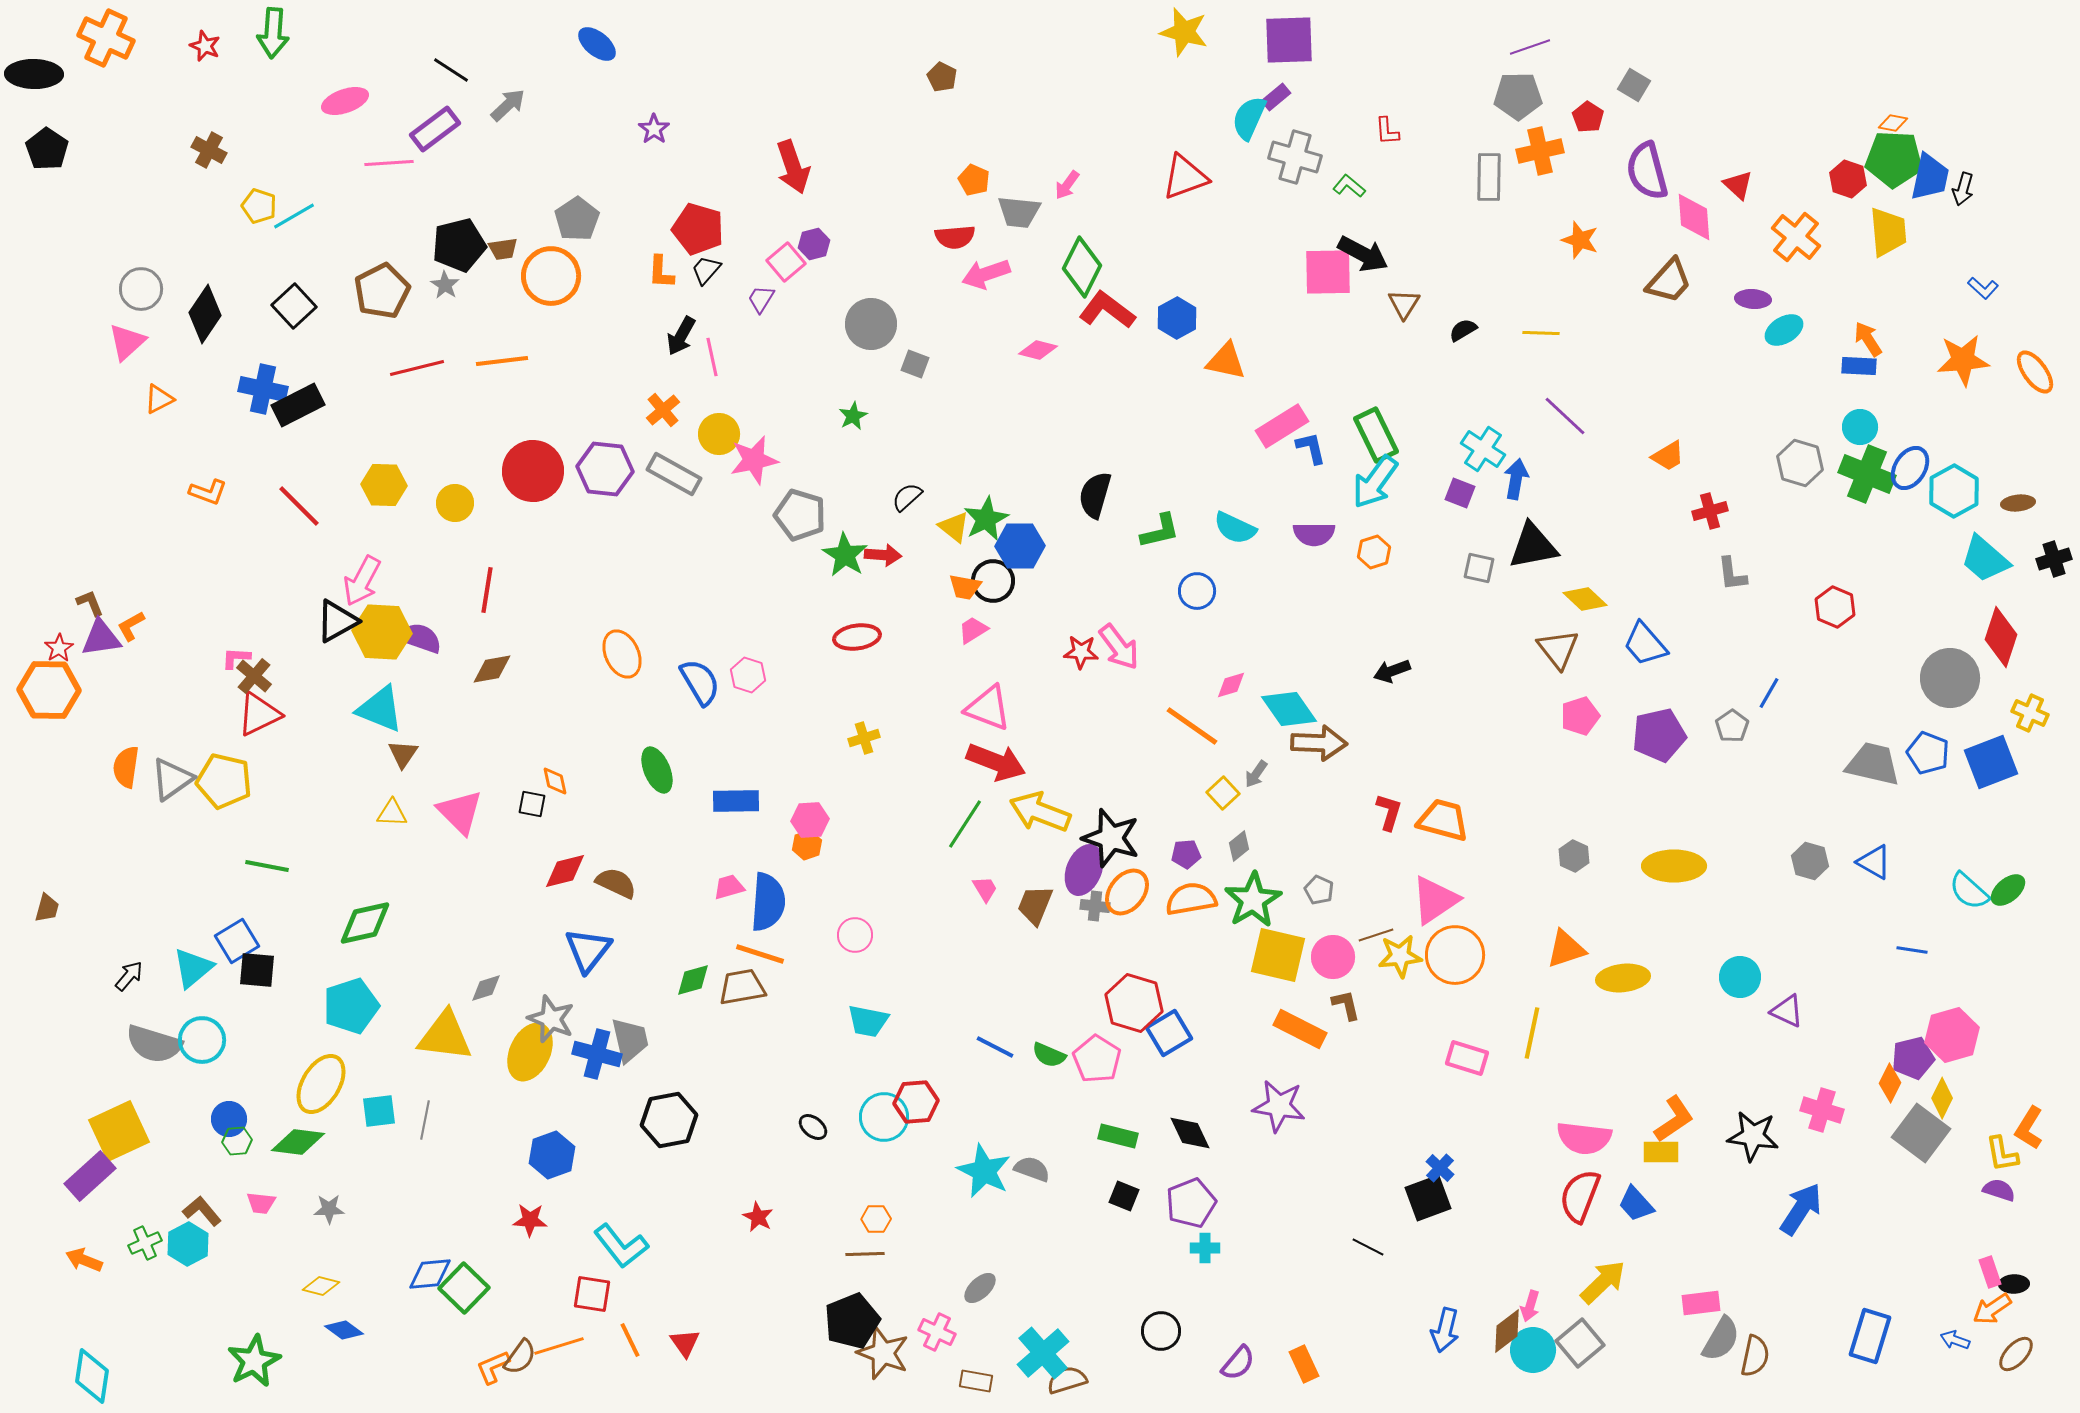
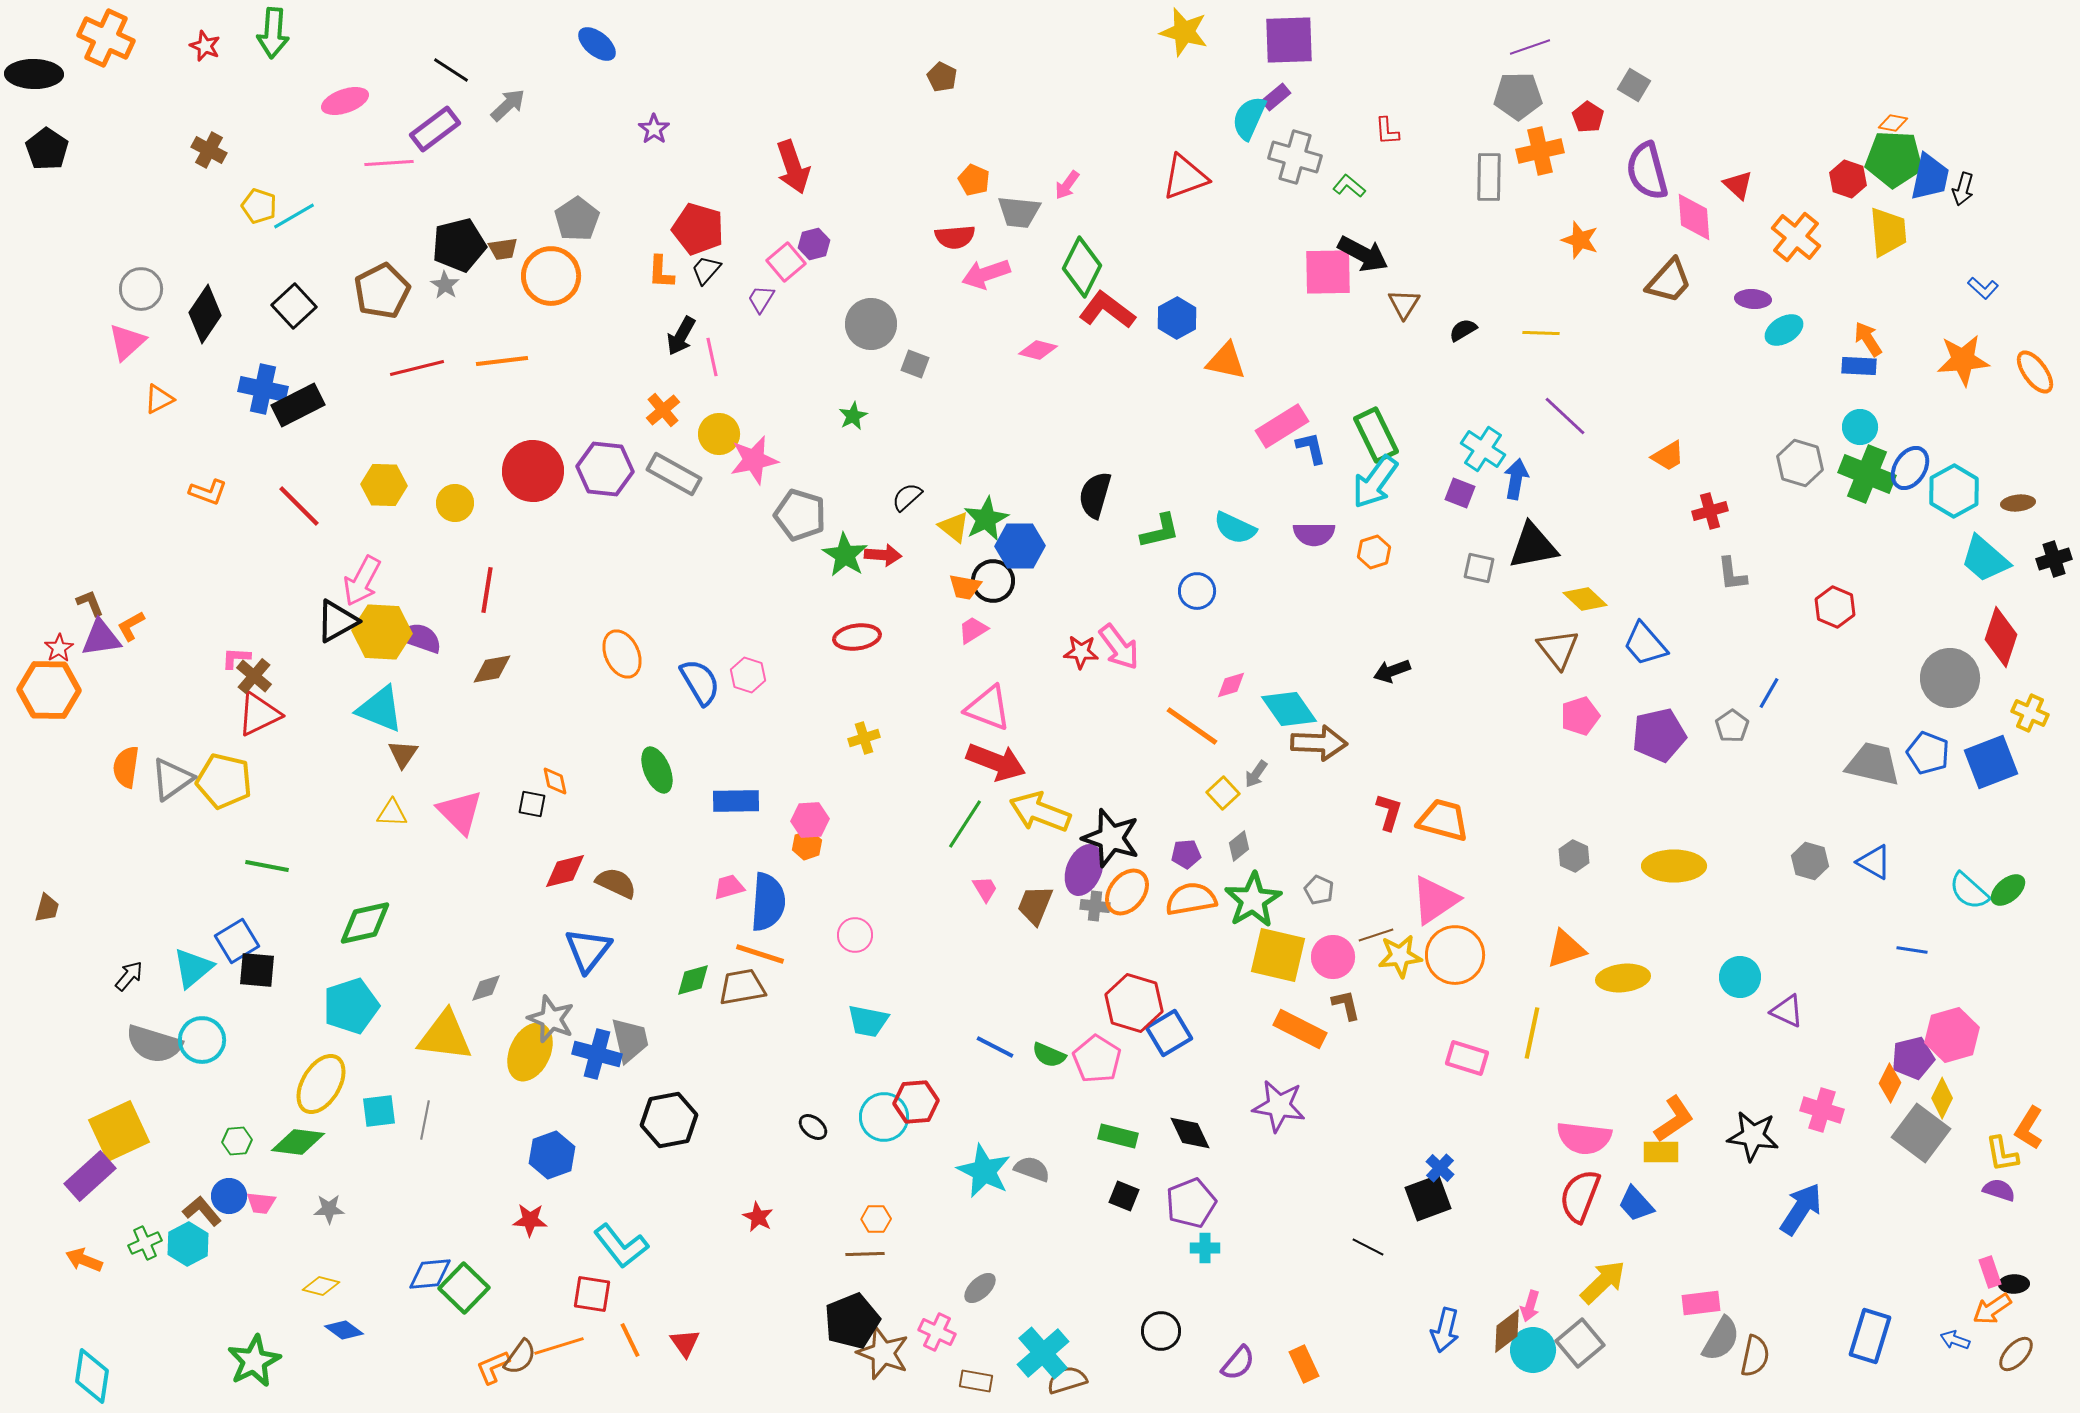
blue circle at (229, 1119): moved 77 px down
